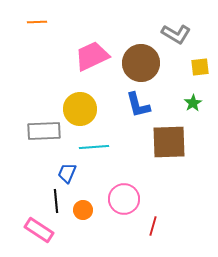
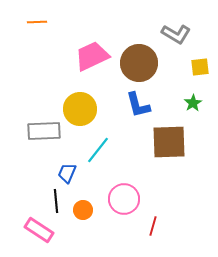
brown circle: moved 2 px left
cyan line: moved 4 px right, 3 px down; rotated 48 degrees counterclockwise
